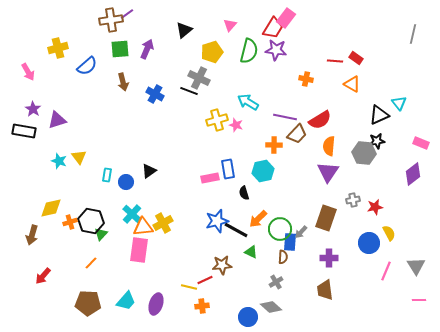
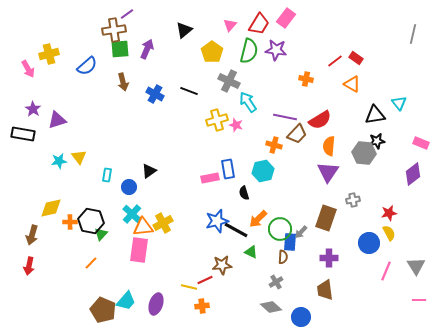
brown cross at (111, 20): moved 3 px right, 10 px down
red trapezoid at (273, 28): moved 14 px left, 4 px up
yellow cross at (58, 48): moved 9 px left, 6 px down
yellow pentagon at (212, 52): rotated 20 degrees counterclockwise
red line at (335, 61): rotated 42 degrees counterclockwise
pink arrow at (28, 72): moved 3 px up
gray cross at (199, 78): moved 30 px right, 3 px down
cyan arrow at (248, 102): rotated 25 degrees clockwise
black triangle at (379, 115): moved 4 px left; rotated 15 degrees clockwise
black rectangle at (24, 131): moved 1 px left, 3 px down
orange cross at (274, 145): rotated 14 degrees clockwise
cyan star at (59, 161): rotated 28 degrees counterclockwise
blue circle at (126, 182): moved 3 px right, 5 px down
red star at (375, 207): moved 14 px right, 6 px down
orange cross at (70, 222): rotated 16 degrees clockwise
red arrow at (43, 276): moved 14 px left, 10 px up; rotated 30 degrees counterclockwise
brown pentagon at (88, 303): moved 15 px right, 7 px down; rotated 20 degrees clockwise
blue circle at (248, 317): moved 53 px right
